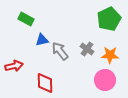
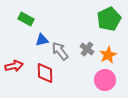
orange star: moved 2 px left; rotated 30 degrees counterclockwise
red diamond: moved 10 px up
